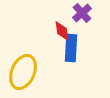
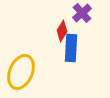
red diamond: rotated 40 degrees clockwise
yellow ellipse: moved 2 px left
